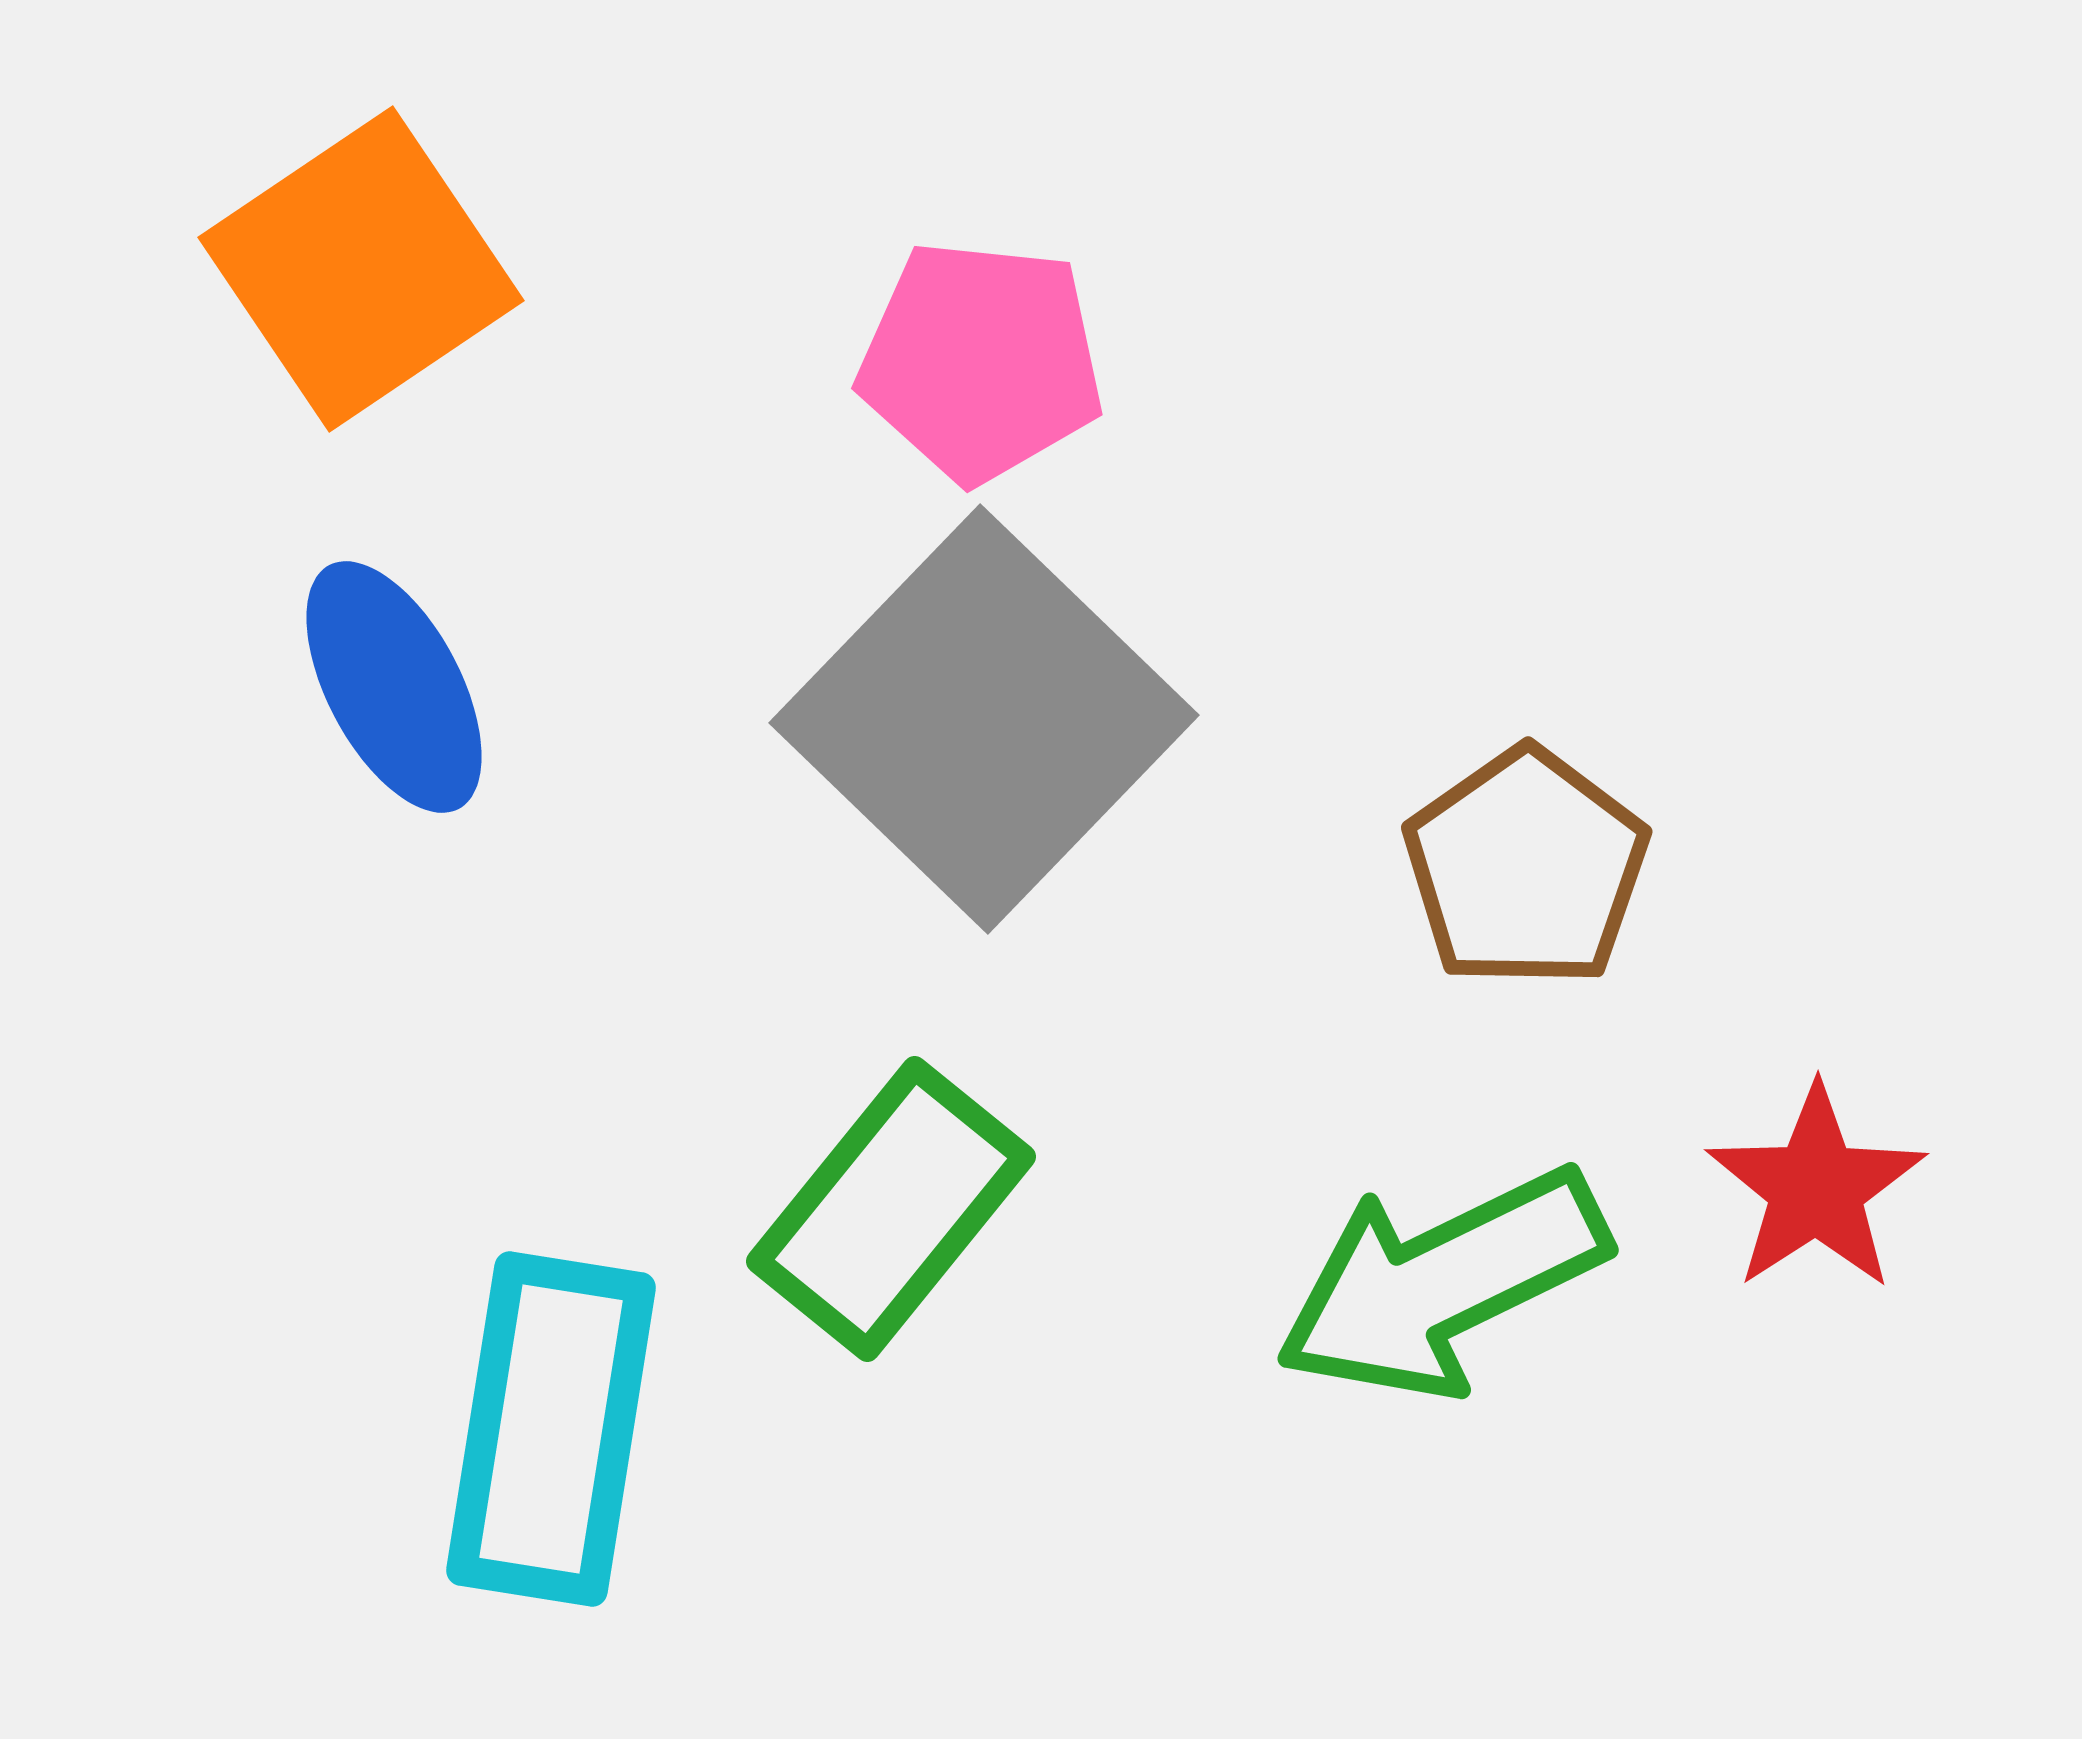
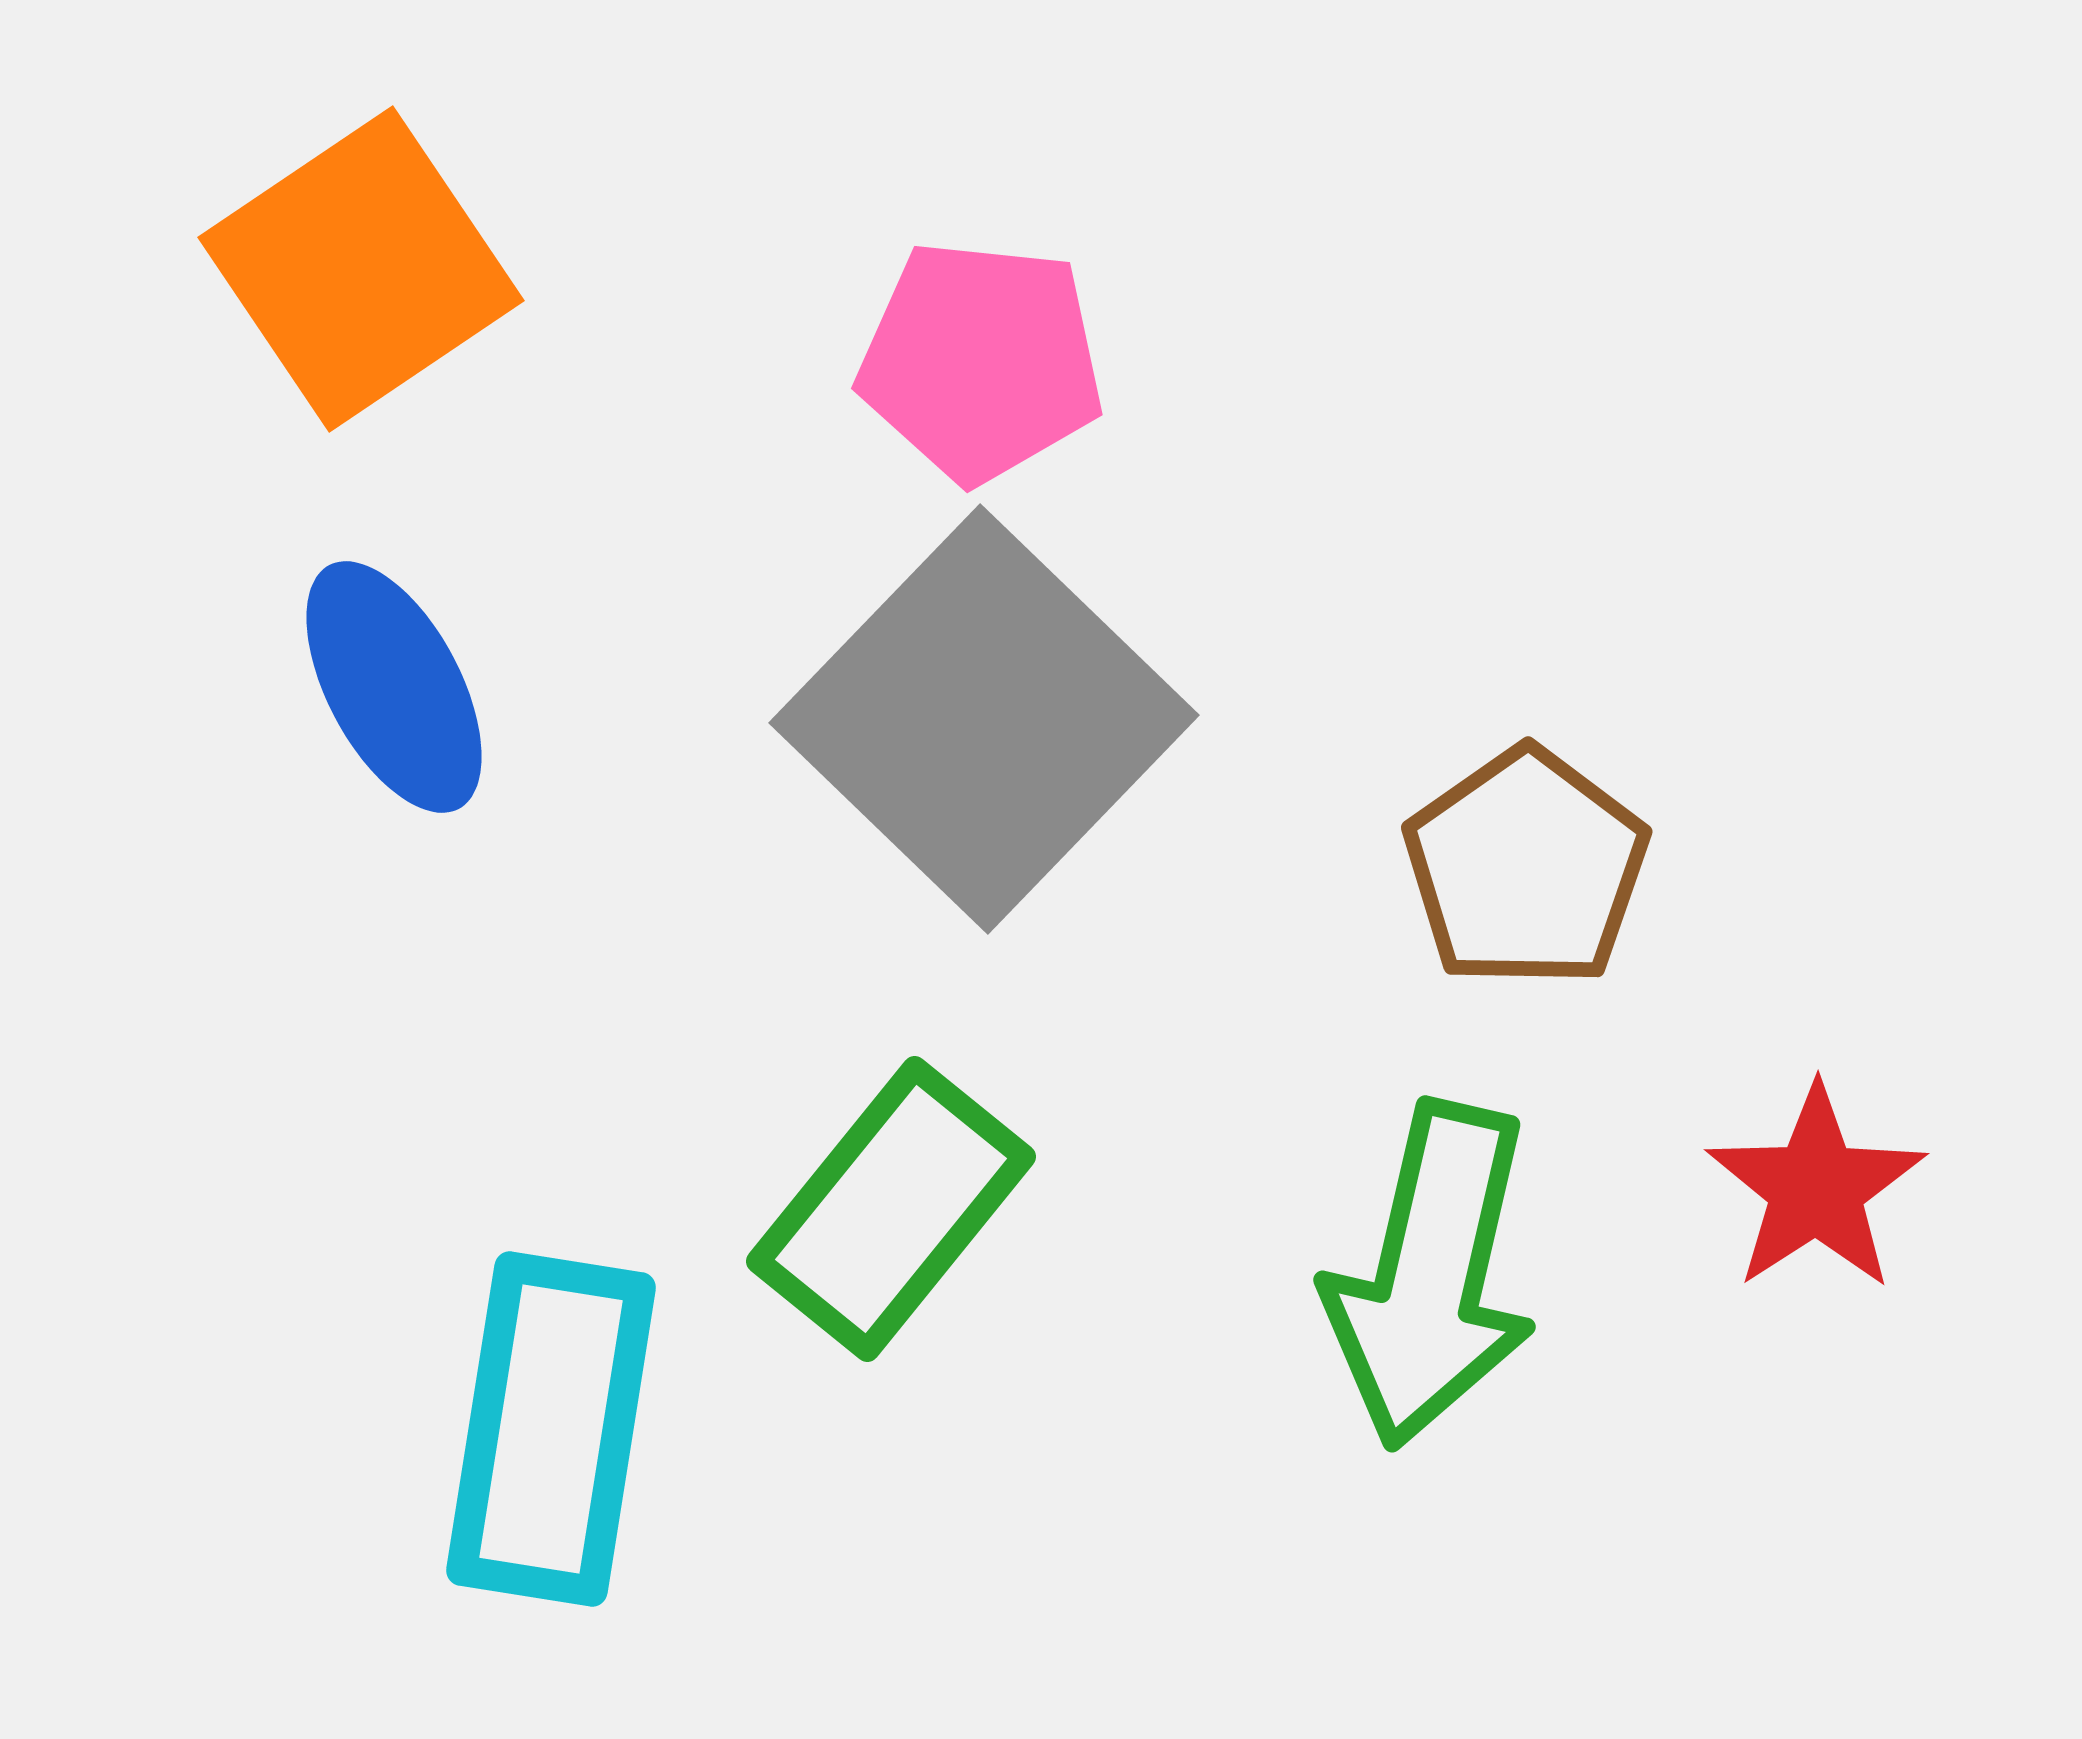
green arrow: moved 11 px left, 8 px up; rotated 51 degrees counterclockwise
